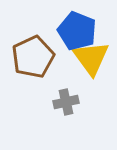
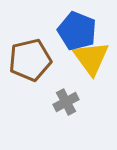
brown pentagon: moved 3 px left, 3 px down; rotated 12 degrees clockwise
gray cross: rotated 15 degrees counterclockwise
